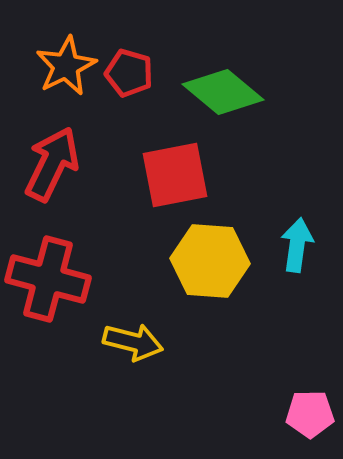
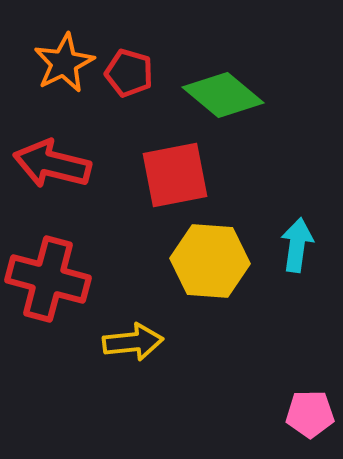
orange star: moved 2 px left, 3 px up
green diamond: moved 3 px down
red arrow: rotated 102 degrees counterclockwise
yellow arrow: rotated 20 degrees counterclockwise
